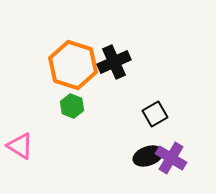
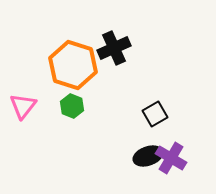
black cross: moved 14 px up
pink triangle: moved 3 px right, 40 px up; rotated 36 degrees clockwise
